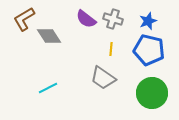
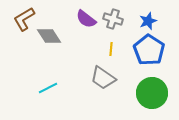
blue pentagon: rotated 20 degrees clockwise
